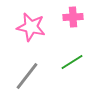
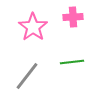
pink star: moved 2 px right; rotated 24 degrees clockwise
green line: rotated 25 degrees clockwise
